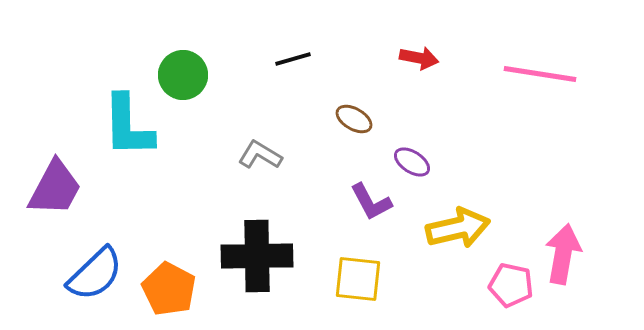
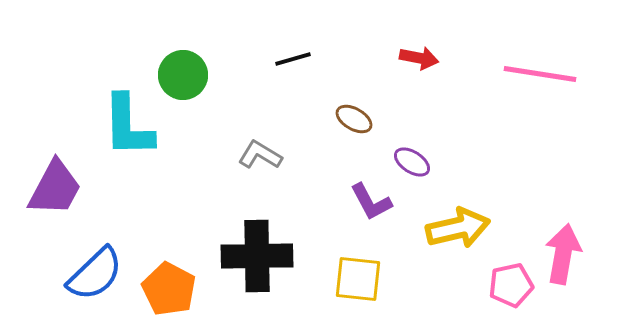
pink pentagon: rotated 24 degrees counterclockwise
